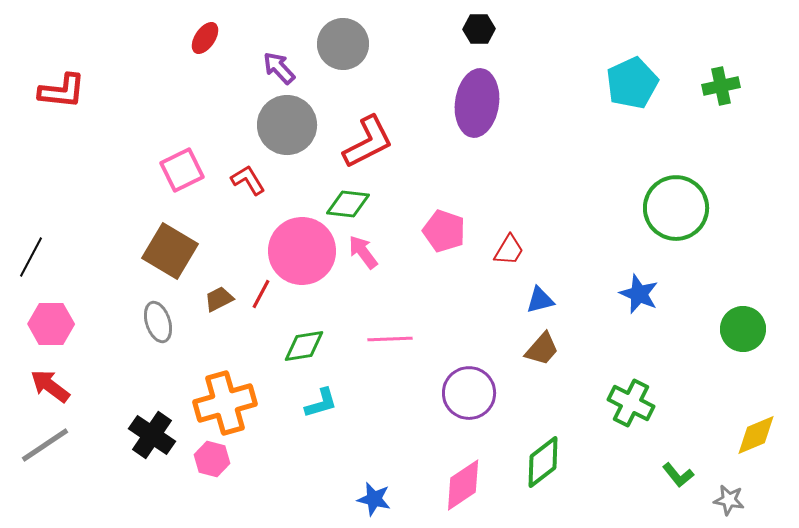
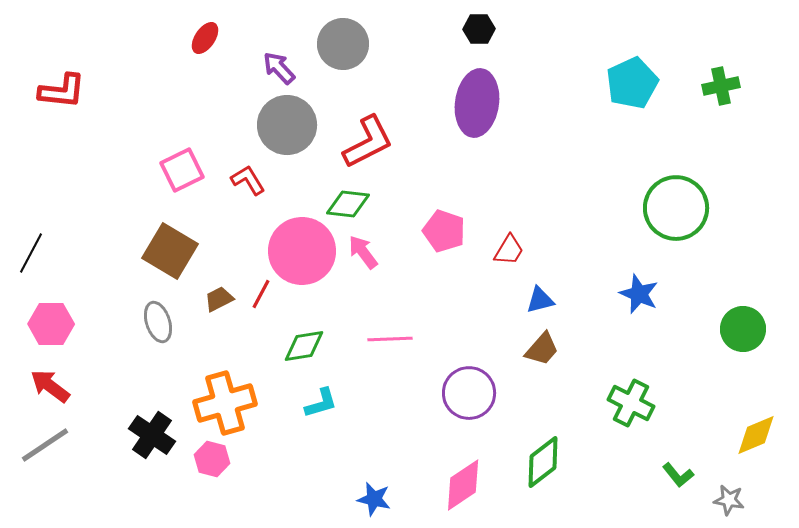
black line at (31, 257): moved 4 px up
